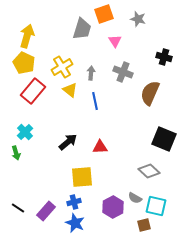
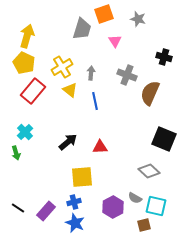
gray cross: moved 4 px right, 3 px down
